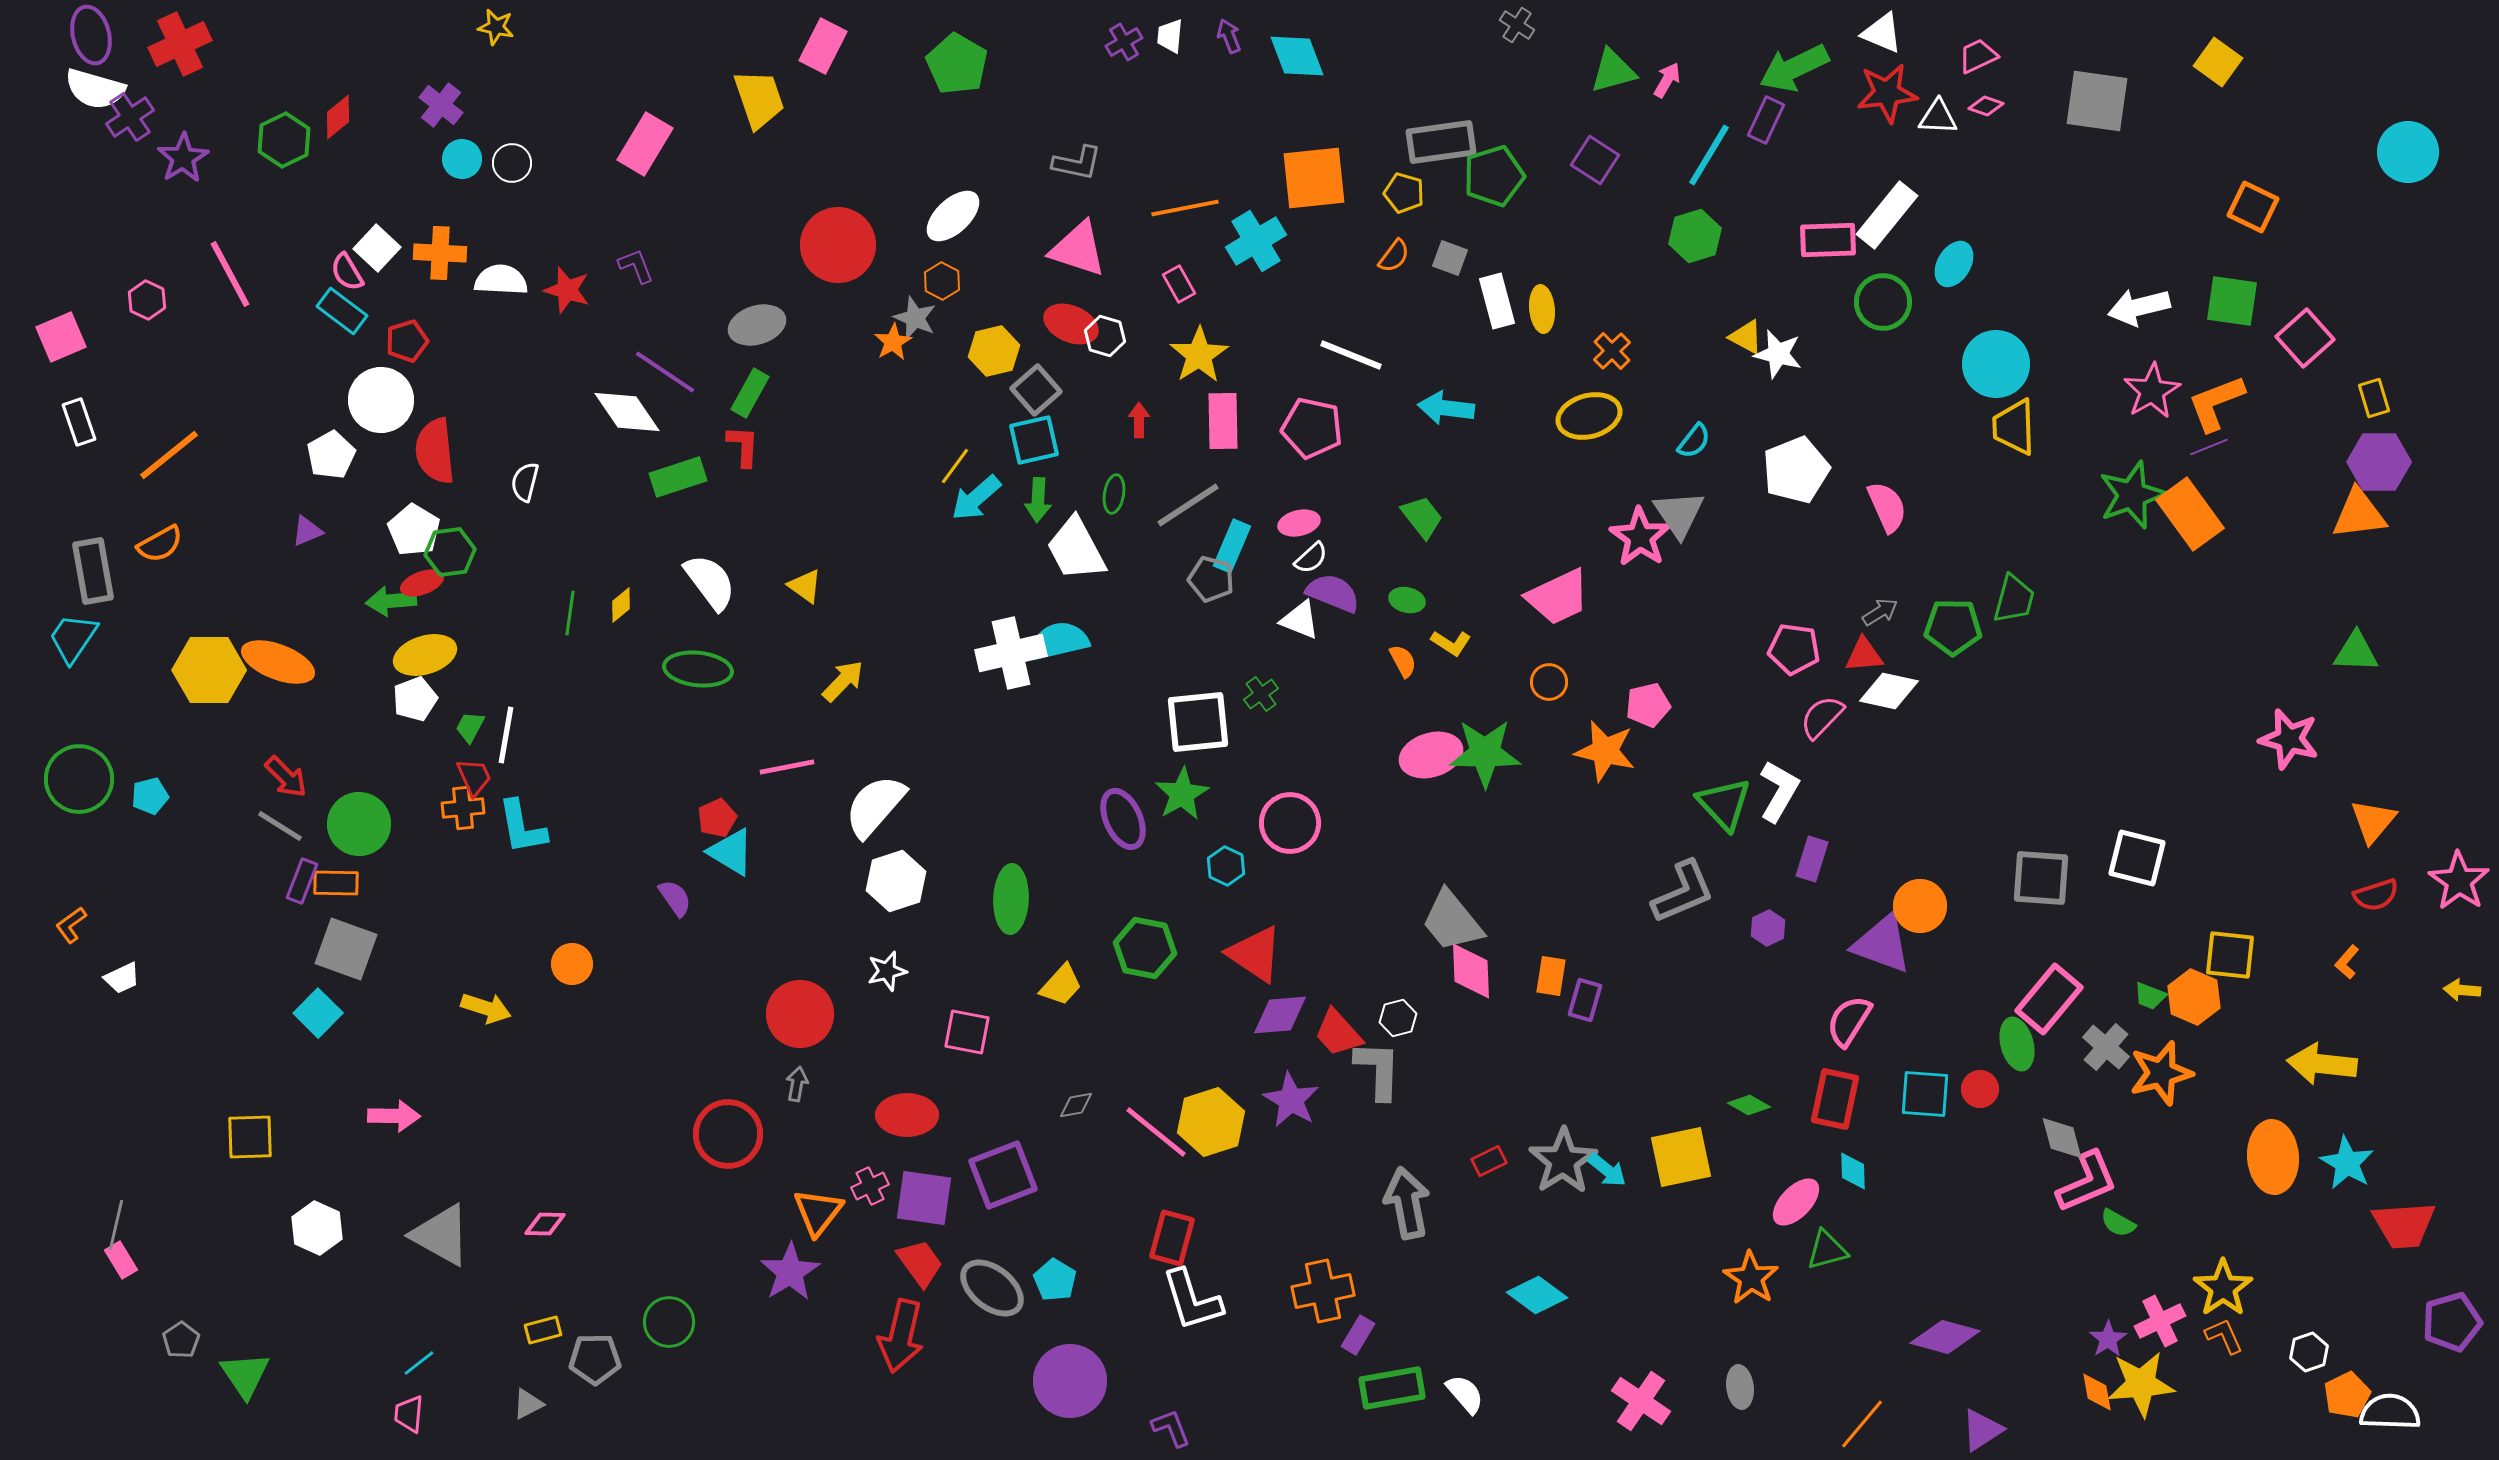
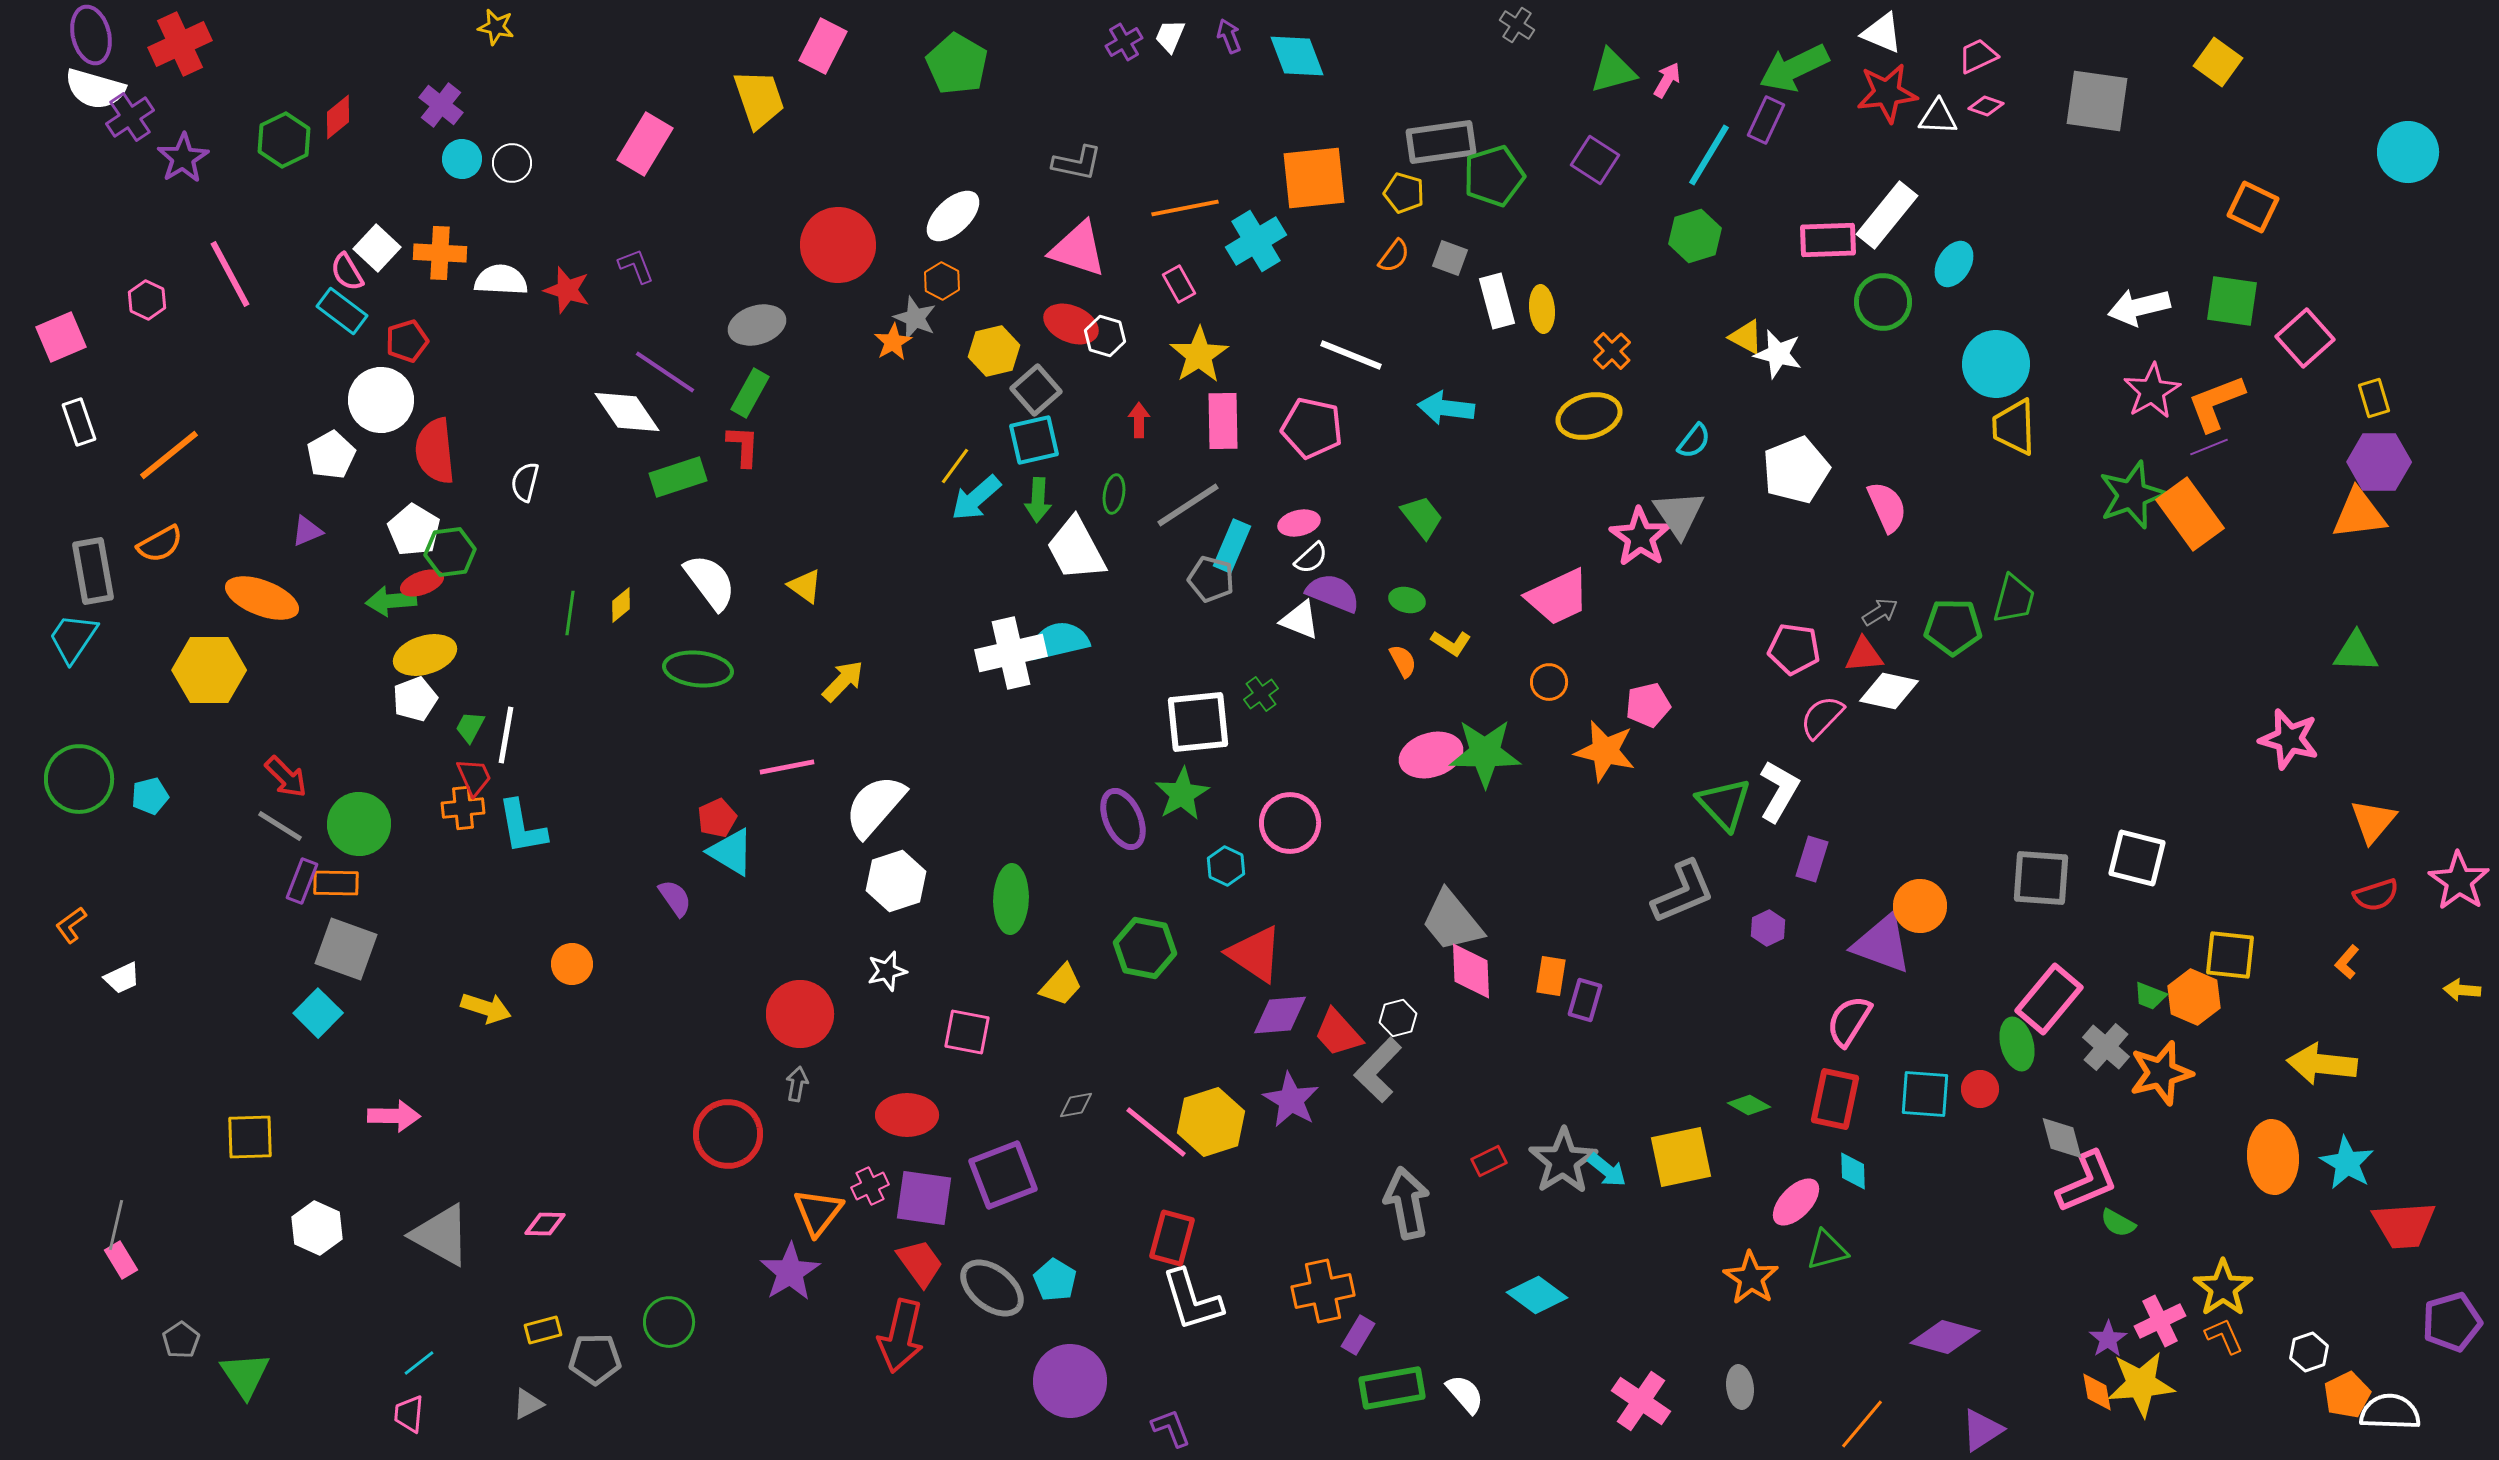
white trapezoid at (1170, 36): rotated 18 degrees clockwise
orange ellipse at (278, 662): moved 16 px left, 64 px up
gray L-shape at (1378, 1070): rotated 138 degrees counterclockwise
